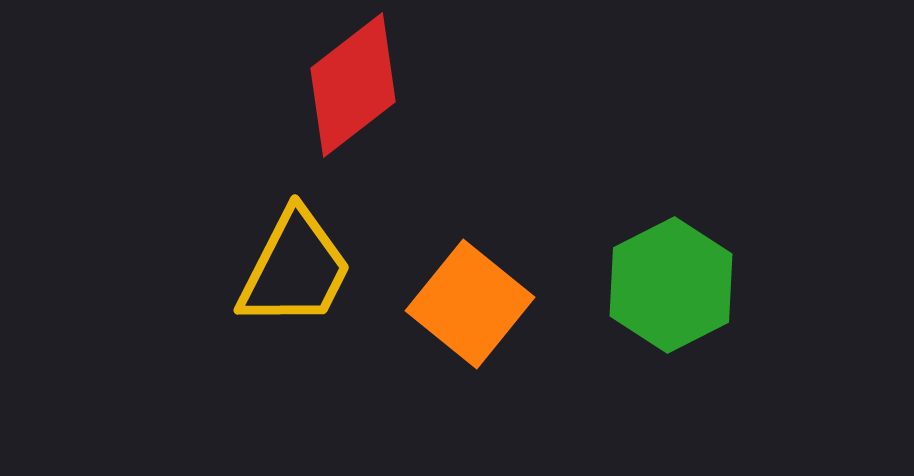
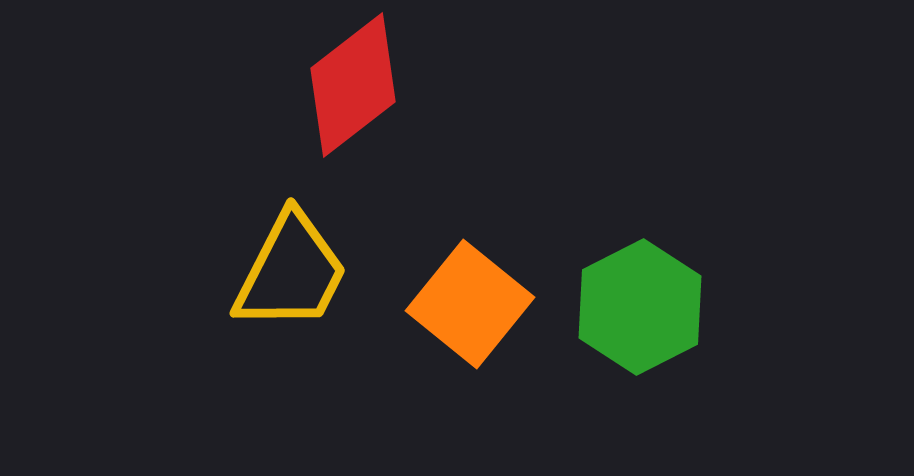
yellow trapezoid: moved 4 px left, 3 px down
green hexagon: moved 31 px left, 22 px down
